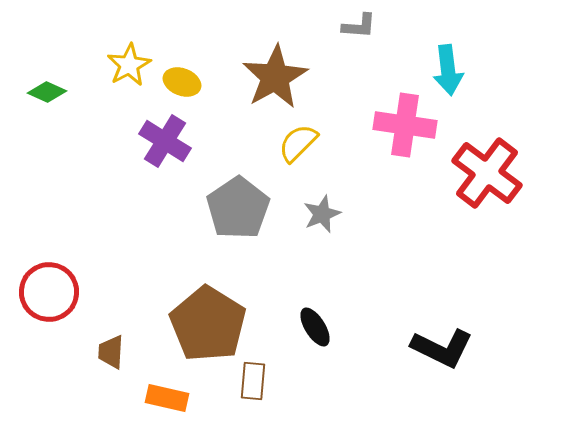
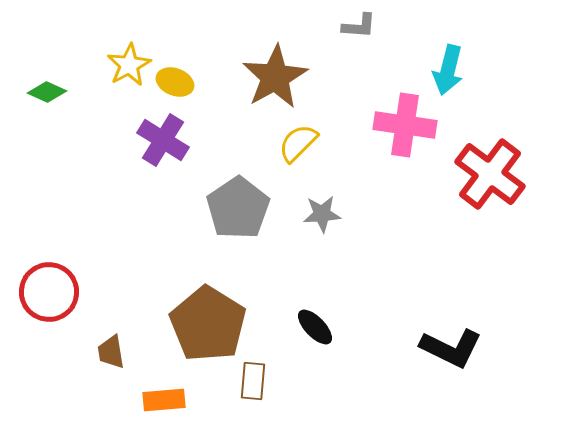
cyan arrow: rotated 21 degrees clockwise
yellow ellipse: moved 7 px left
purple cross: moved 2 px left, 1 px up
red cross: moved 3 px right, 1 px down
gray star: rotated 18 degrees clockwise
black ellipse: rotated 12 degrees counterclockwise
black L-shape: moved 9 px right
brown trapezoid: rotated 12 degrees counterclockwise
orange rectangle: moved 3 px left, 2 px down; rotated 18 degrees counterclockwise
